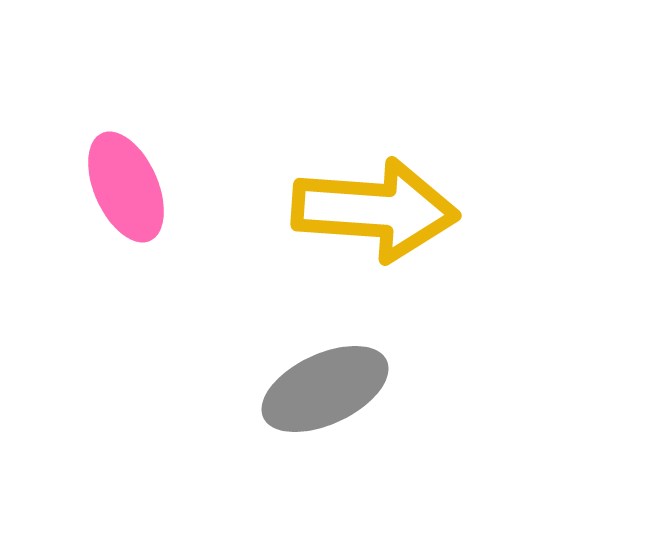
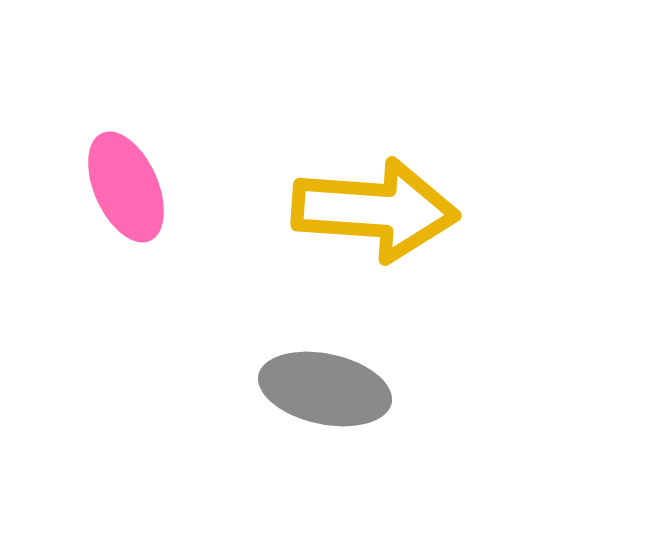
gray ellipse: rotated 37 degrees clockwise
